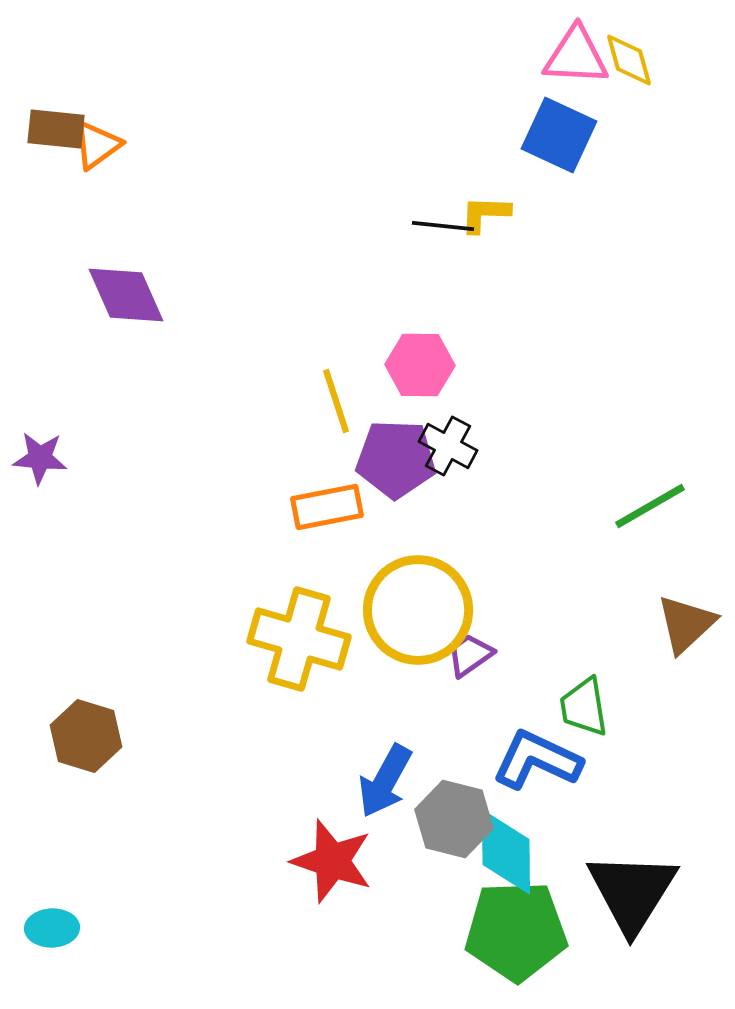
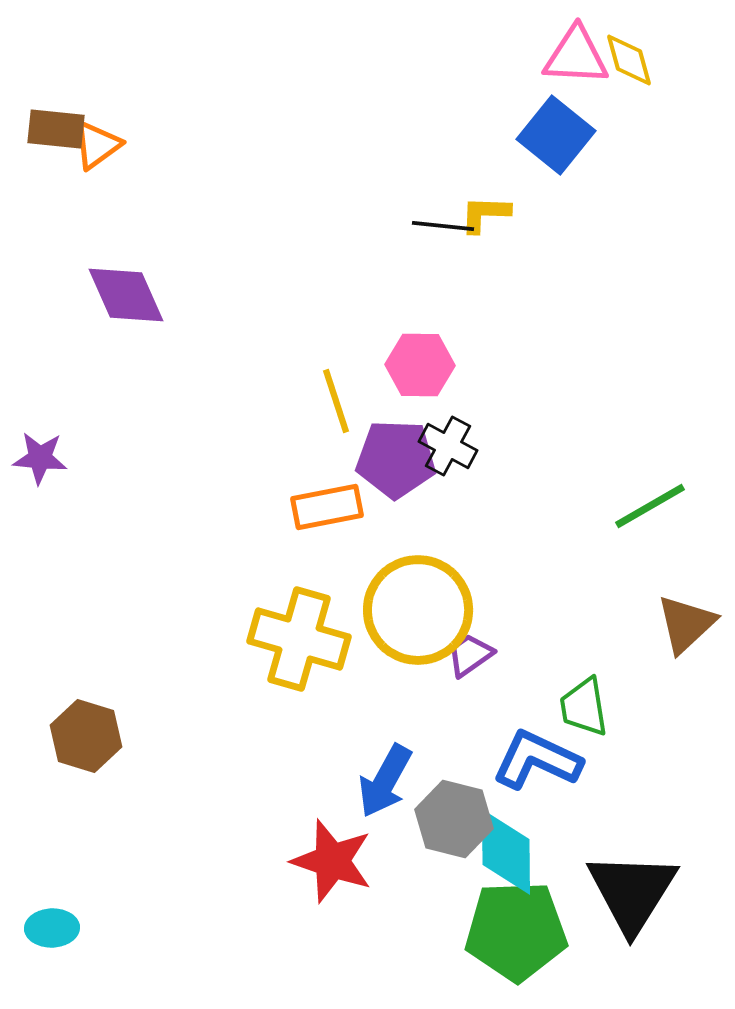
blue square: moved 3 px left; rotated 14 degrees clockwise
